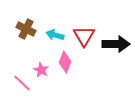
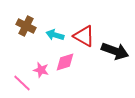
brown cross: moved 3 px up
red triangle: rotated 30 degrees counterclockwise
black arrow: moved 1 px left, 7 px down; rotated 20 degrees clockwise
pink diamond: rotated 50 degrees clockwise
pink star: rotated 14 degrees counterclockwise
